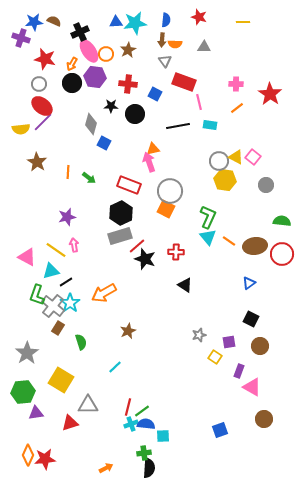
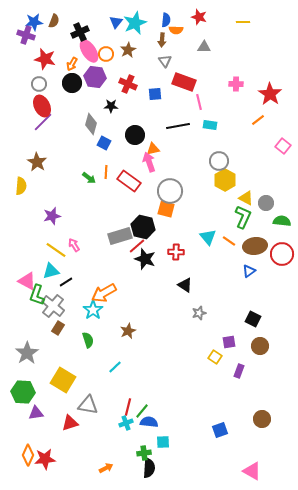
brown semicircle at (54, 21): rotated 88 degrees clockwise
blue triangle at (116, 22): rotated 48 degrees counterclockwise
cyan star at (135, 23): rotated 15 degrees counterclockwise
purple cross at (21, 38): moved 5 px right, 3 px up
orange semicircle at (175, 44): moved 1 px right, 14 px up
red cross at (128, 84): rotated 18 degrees clockwise
blue square at (155, 94): rotated 32 degrees counterclockwise
red ellipse at (42, 106): rotated 25 degrees clockwise
orange line at (237, 108): moved 21 px right, 12 px down
black circle at (135, 114): moved 21 px down
yellow semicircle at (21, 129): moved 57 px down; rotated 78 degrees counterclockwise
yellow triangle at (236, 157): moved 10 px right, 41 px down
pink square at (253, 157): moved 30 px right, 11 px up
orange line at (68, 172): moved 38 px right
yellow hexagon at (225, 180): rotated 20 degrees clockwise
red rectangle at (129, 185): moved 4 px up; rotated 15 degrees clockwise
gray circle at (266, 185): moved 18 px down
orange square at (166, 209): rotated 12 degrees counterclockwise
black hexagon at (121, 213): moved 22 px right, 14 px down; rotated 20 degrees counterclockwise
purple star at (67, 217): moved 15 px left, 1 px up
green L-shape at (208, 217): moved 35 px right
pink arrow at (74, 245): rotated 24 degrees counterclockwise
pink triangle at (27, 257): moved 24 px down
blue triangle at (249, 283): moved 12 px up
cyan star at (70, 303): moved 23 px right, 7 px down
black square at (251, 319): moved 2 px right
gray star at (199, 335): moved 22 px up
green semicircle at (81, 342): moved 7 px right, 2 px up
yellow square at (61, 380): moved 2 px right
pink triangle at (252, 387): moved 84 px down
green hexagon at (23, 392): rotated 10 degrees clockwise
gray triangle at (88, 405): rotated 10 degrees clockwise
green line at (142, 411): rotated 14 degrees counterclockwise
brown circle at (264, 419): moved 2 px left
cyan cross at (131, 424): moved 5 px left, 1 px up
blue semicircle at (146, 424): moved 3 px right, 2 px up
cyan square at (163, 436): moved 6 px down
